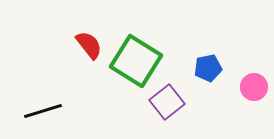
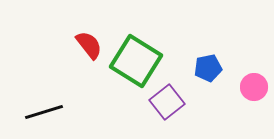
black line: moved 1 px right, 1 px down
